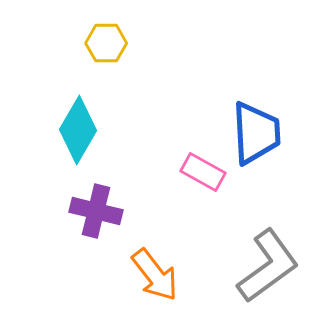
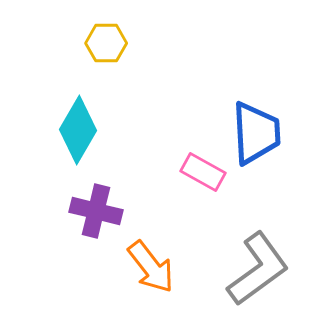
gray L-shape: moved 10 px left, 3 px down
orange arrow: moved 4 px left, 8 px up
